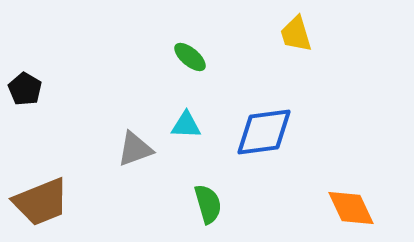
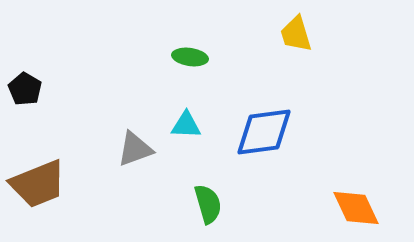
green ellipse: rotated 32 degrees counterclockwise
brown trapezoid: moved 3 px left, 18 px up
orange diamond: moved 5 px right
